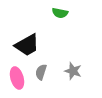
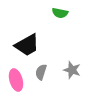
gray star: moved 1 px left, 1 px up
pink ellipse: moved 1 px left, 2 px down
